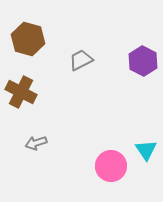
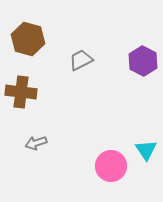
brown cross: rotated 20 degrees counterclockwise
